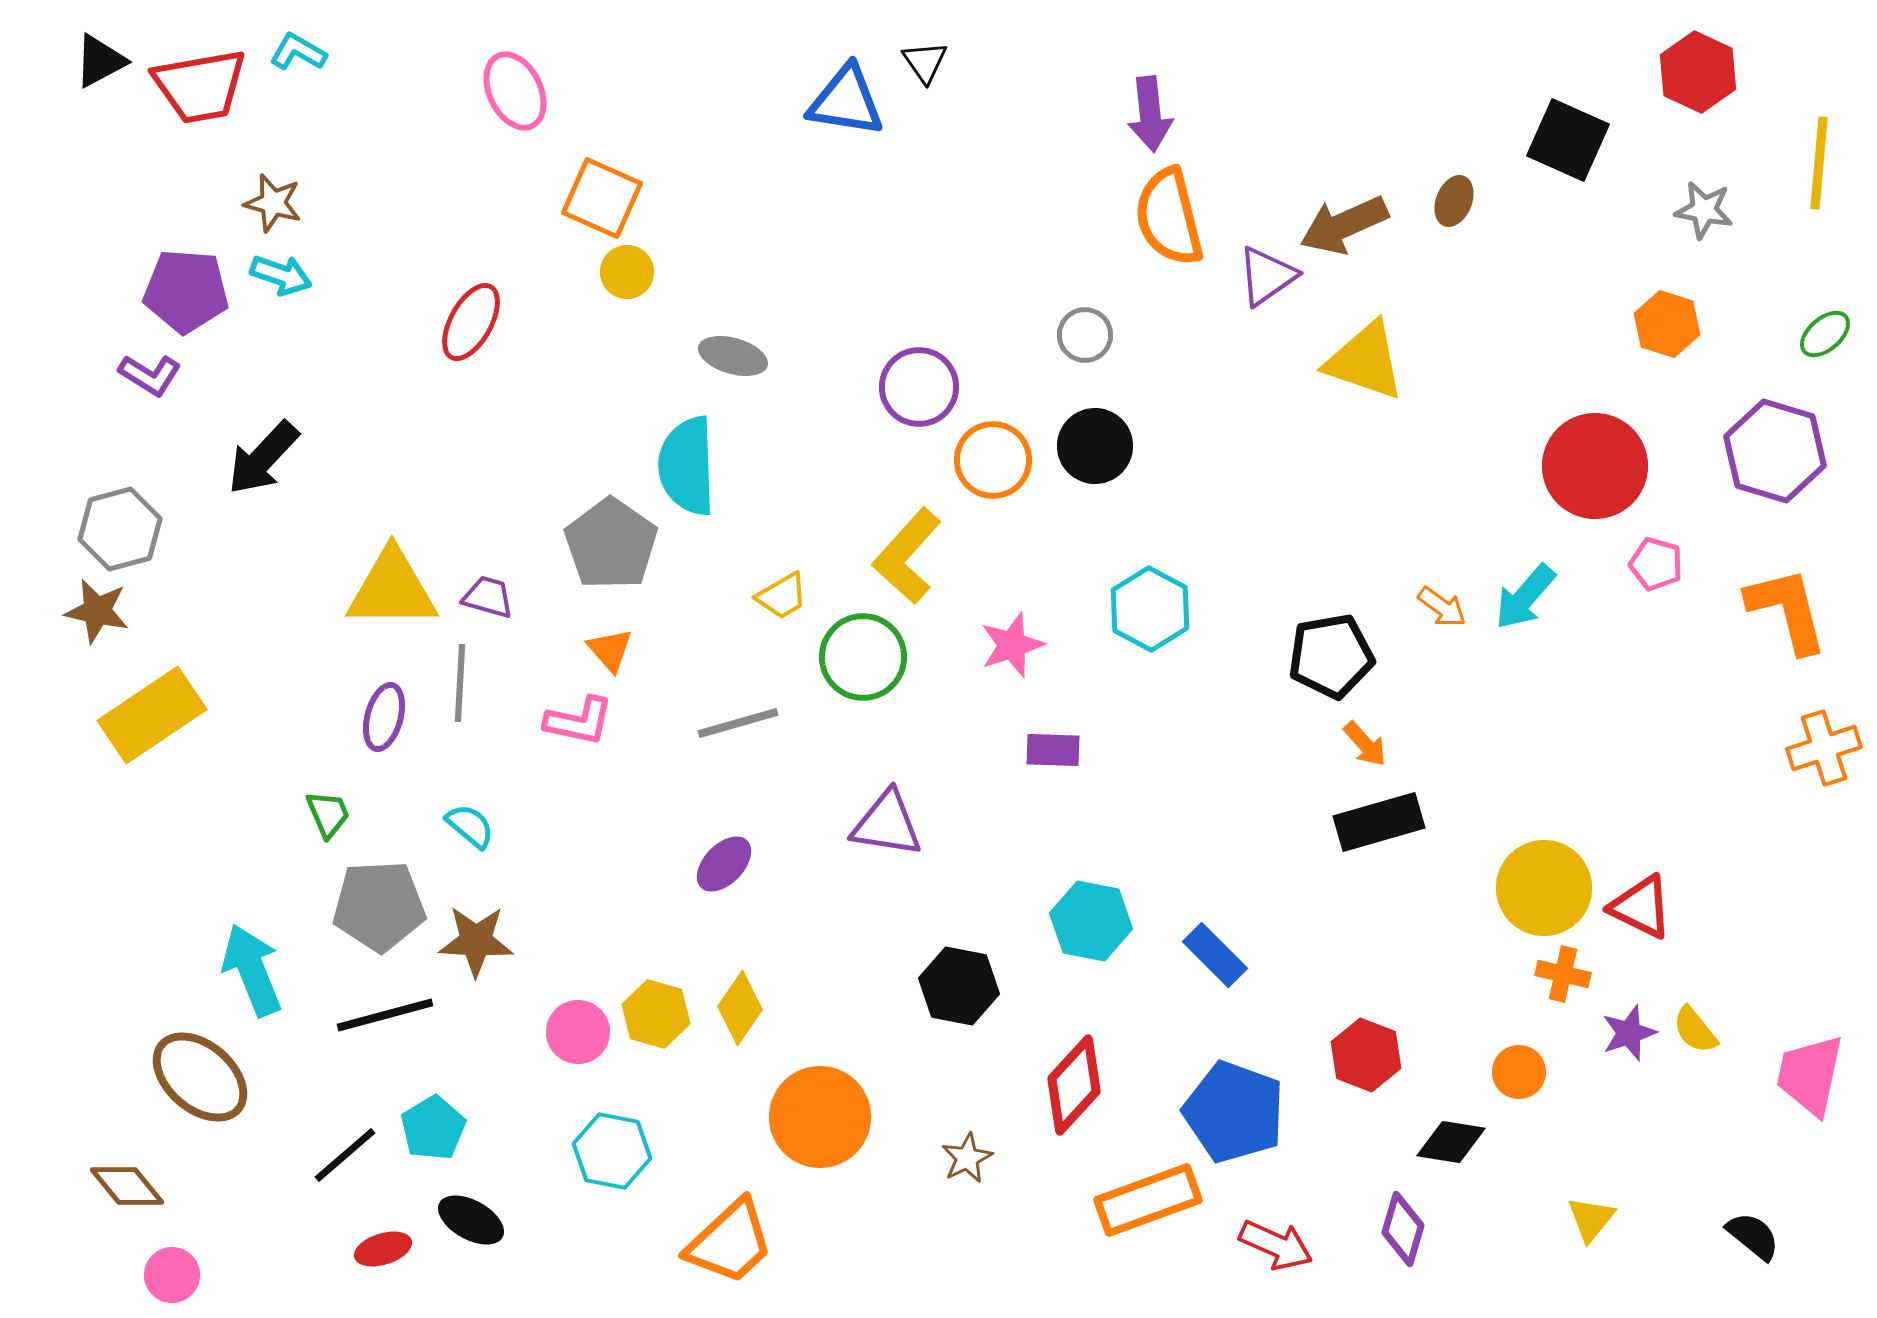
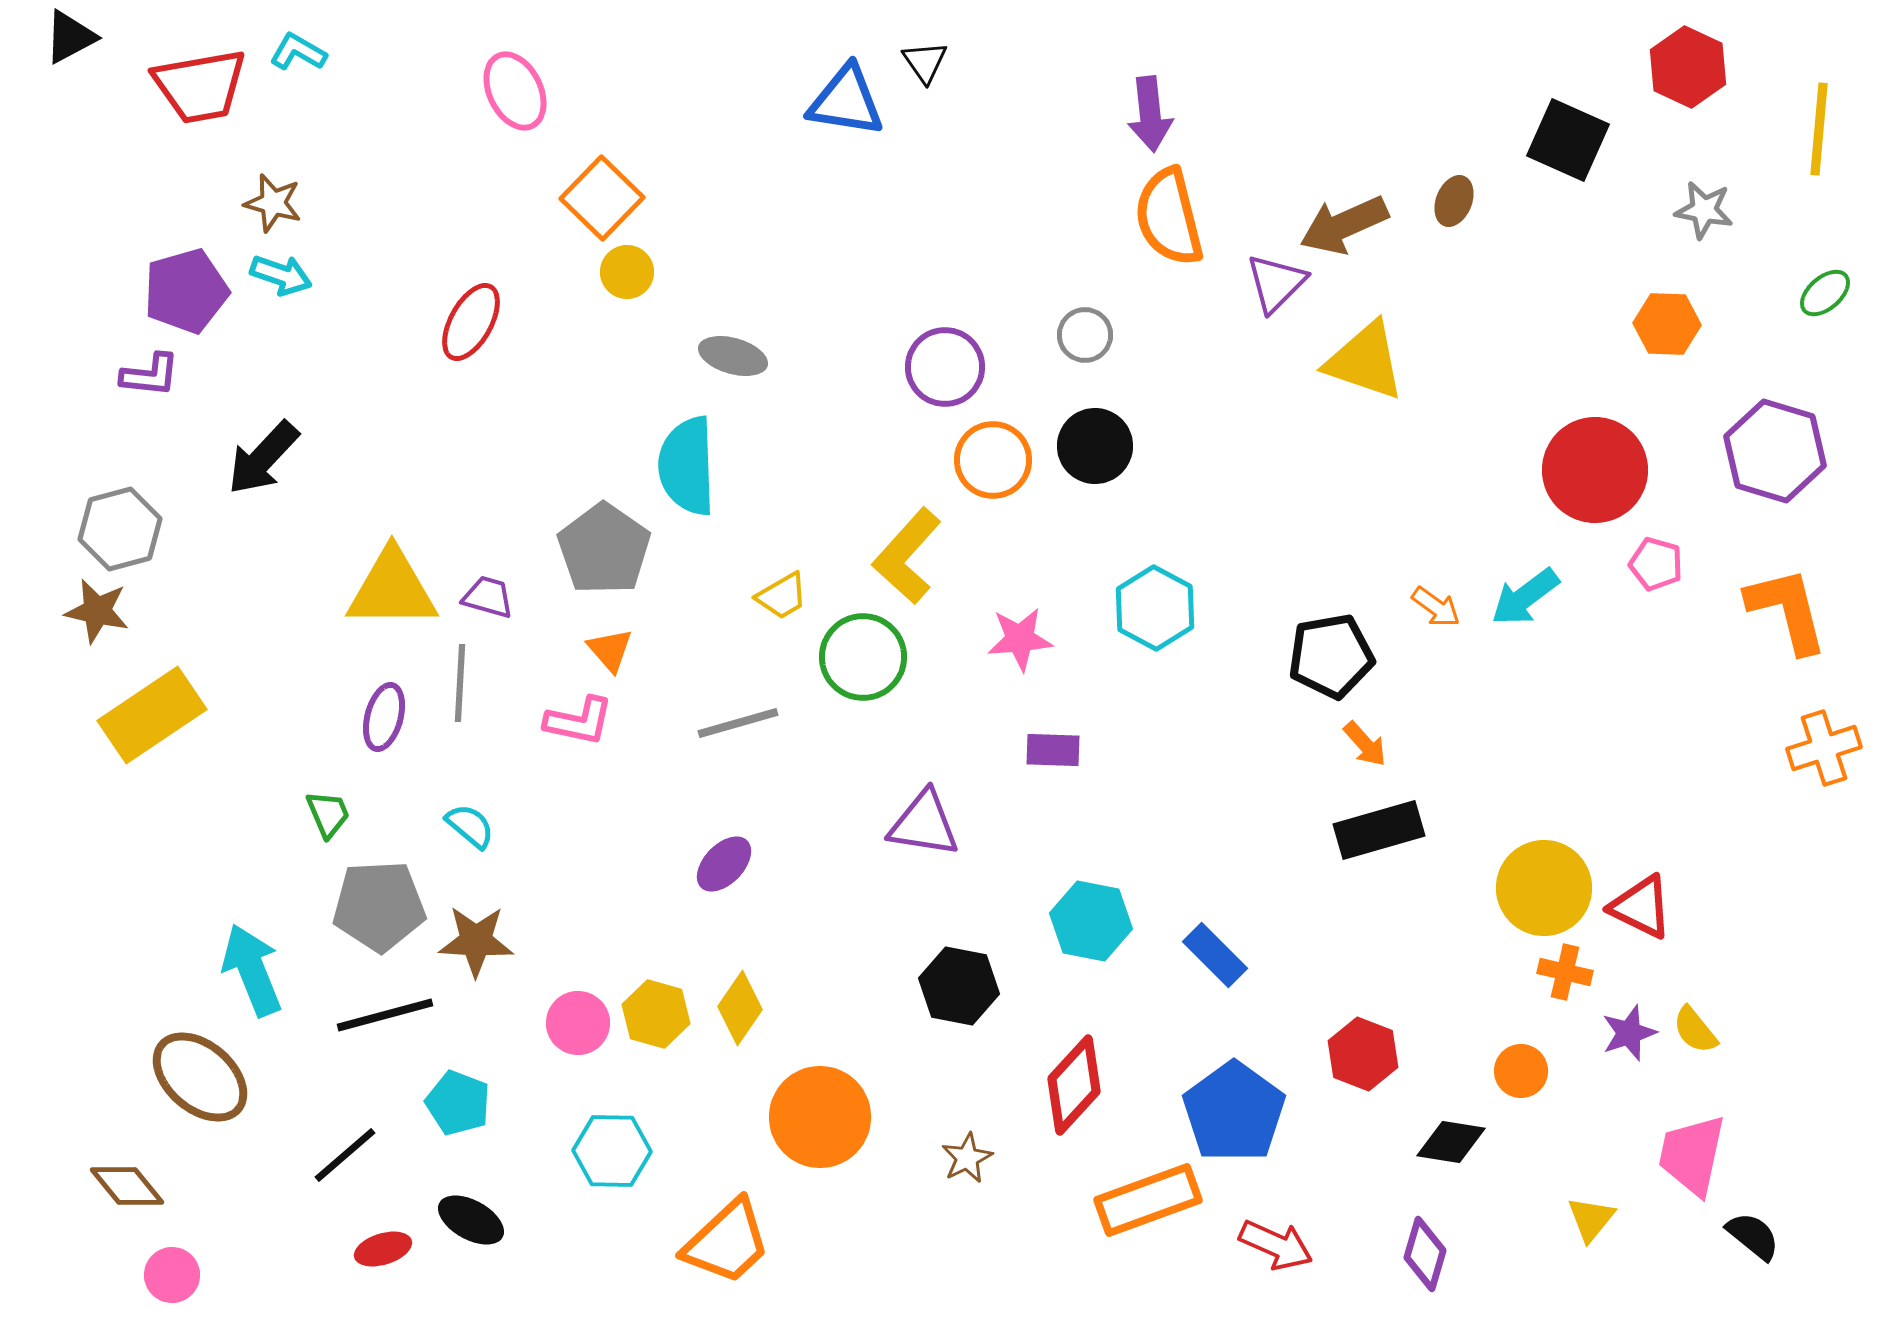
black triangle at (100, 61): moved 30 px left, 24 px up
red hexagon at (1698, 72): moved 10 px left, 5 px up
yellow line at (1819, 163): moved 34 px up
orange square at (602, 198): rotated 20 degrees clockwise
purple triangle at (1267, 276): moved 9 px right, 7 px down; rotated 10 degrees counterclockwise
purple pentagon at (186, 291): rotated 20 degrees counterclockwise
orange hexagon at (1667, 324): rotated 16 degrees counterclockwise
green ellipse at (1825, 334): moved 41 px up
purple L-shape at (150, 375): rotated 26 degrees counterclockwise
purple circle at (919, 387): moved 26 px right, 20 px up
red circle at (1595, 466): moved 4 px down
gray pentagon at (611, 544): moved 7 px left, 5 px down
cyan arrow at (1525, 597): rotated 12 degrees clockwise
orange arrow at (1442, 607): moved 6 px left
cyan hexagon at (1150, 609): moved 5 px right, 1 px up
pink star at (1012, 645): moved 8 px right, 6 px up; rotated 14 degrees clockwise
black rectangle at (1379, 822): moved 8 px down
purple triangle at (887, 824): moved 37 px right
orange cross at (1563, 974): moved 2 px right, 2 px up
pink circle at (578, 1032): moved 9 px up
red hexagon at (1366, 1055): moved 3 px left, 1 px up
orange circle at (1519, 1072): moved 2 px right, 1 px up
pink trapezoid at (1810, 1075): moved 118 px left, 80 px down
blue pentagon at (1234, 1112): rotated 16 degrees clockwise
cyan pentagon at (433, 1128): moved 25 px right, 25 px up; rotated 20 degrees counterclockwise
cyan hexagon at (612, 1151): rotated 10 degrees counterclockwise
purple diamond at (1403, 1229): moved 22 px right, 25 px down
orange trapezoid at (730, 1242): moved 3 px left
